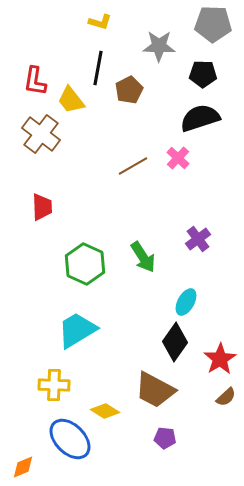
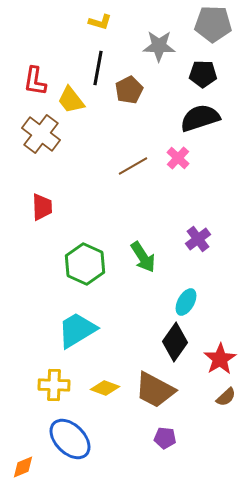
yellow diamond: moved 23 px up; rotated 12 degrees counterclockwise
